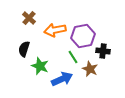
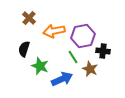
orange arrow: moved 1 px left, 1 px down
